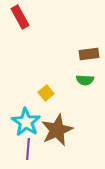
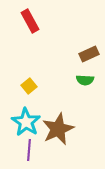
red rectangle: moved 10 px right, 4 px down
brown rectangle: rotated 18 degrees counterclockwise
yellow square: moved 17 px left, 7 px up
brown star: moved 1 px right, 1 px up
purple line: moved 1 px right, 1 px down
